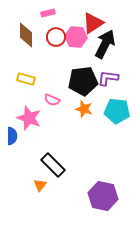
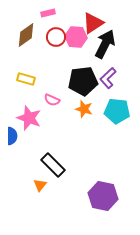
brown diamond: rotated 55 degrees clockwise
purple L-shape: rotated 50 degrees counterclockwise
